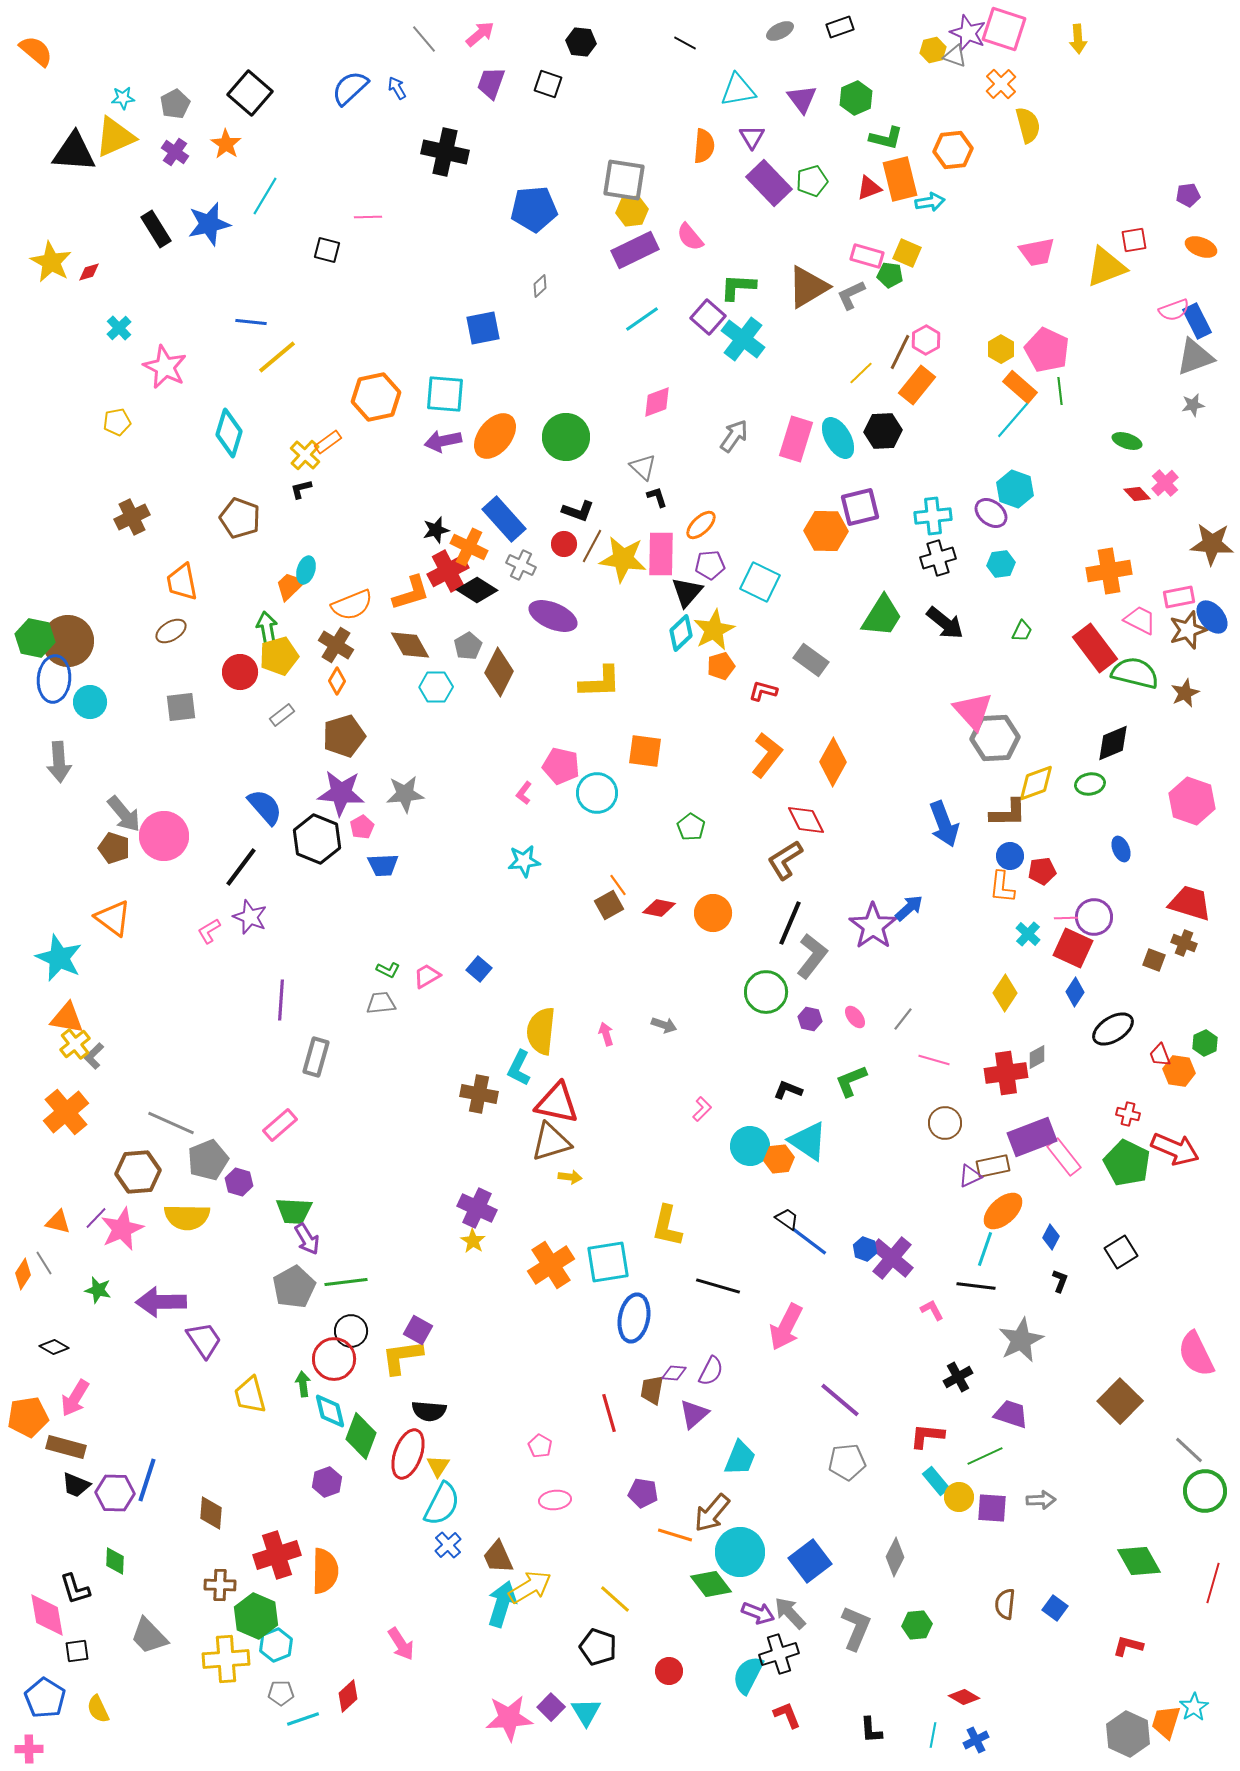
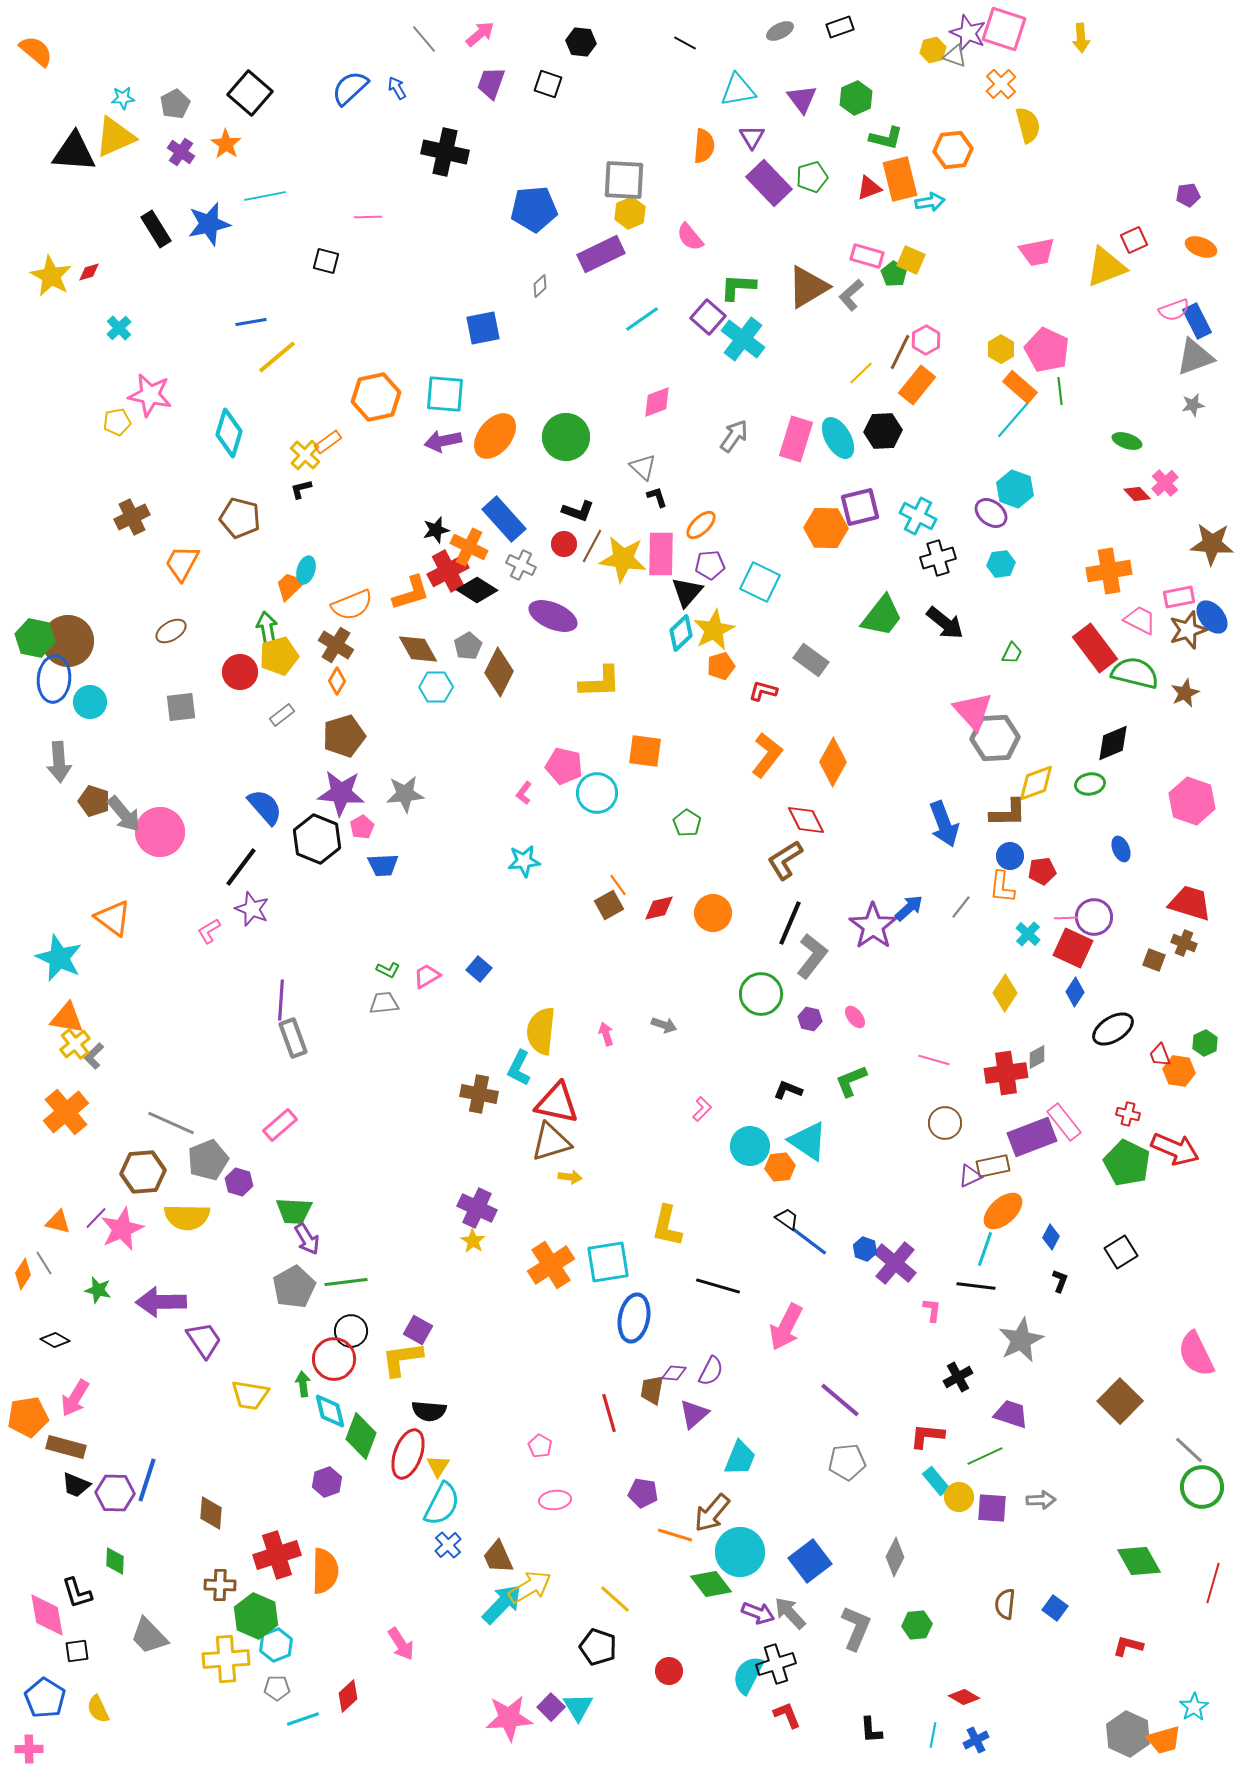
yellow arrow at (1078, 39): moved 3 px right, 1 px up
purple cross at (175, 152): moved 6 px right
gray square at (624, 180): rotated 6 degrees counterclockwise
green pentagon at (812, 181): moved 4 px up
cyan line at (265, 196): rotated 48 degrees clockwise
yellow hexagon at (632, 211): moved 2 px left, 2 px down; rotated 16 degrees counterclockwise
red square at (1134, 240): rotated 16 degrees counterclockwise
black square at (327, 250): moved 1 px left, 11 px down
purple rectangle at (635, 250): moved 34 px left, 4 px down
yellow square at (907, 253): moved 4 px right, 7 px down
yellow star at (51, 262): moved 14 px down
green pentagon at (890, 275): moved 4 px right, 1 px up; rotated 25 degrees clockwise
gray L-shape at (851, 295): rotated 16 degrees counterclockwise
blue line at (251, 322): rotated 16 degrees counterclockwise
pink star at (165, 367): moved 15 px left, 28 px down; rotated 15 degrees counterclockwise
cyan cross at (933, 516): moved 15 px left; rotated 33 degrees clockwise
brown pentagon at (240, 518): rotated 6 degrees counterclockwise
orange hexagon at (826, 531): moved 3 px up
orange trapezoid at (182, 582): moved 19 px up; rotated 39 degrees clockwise
green trapezoid at (882, 616): rotated 6 degrees clockwise
green trapezoid at (1022, 631): moved 10 px left, 22 px down
brown diamond at (410, 645): moved 8 px right, 4 px down
pink pentagon at (561, 766): moved 3 px right
green pentagon at (691, 827): moved 4 px left, 4 px up
pink circle at (164, 836): moved 4 px left, 4 px up
brown pentagon at (114, 848): moved 20 px left, 47 px up
red diamond at (659, 908): rotated 24 degrees counterclockwise
purple star at (250, 917): moved 2 px right, 8 px up
green circle at (766, 992): moved 5 px left, 2 px down
gray trapezoid at (381, 1003): moved 3 px right
gray line at (903, 1019): moved 58 px right, 112 px up
gray rectangle at (316, 1057): moved 23 px left, 19 px up; rotated 36 degrees counterclockwise
pink rectangle at (1064, 1157): moved 35 px up
orange hexagon at (779, 1159): moved 1 px right, 8 px down
brown hexagon at (138, 1172): moved 5 px right
purple cross at (892, 1258): moved 3 px right, 5 px down
pink L-shape at (932, 1310): rotated 35 degrees clockwise
black diamond at (54, 1347): moved 1 px right, 7 px up
yellow L-shape at (402, 1357): moved 2 px down
yellow trapezoid at (250, 1395): rotated 66 degrees counterclockwise
green circle at (1205, 1491): moved 3 px left, 4 px up
black L-shape at (75, 1589): moved 2 px right, 4 px down
cyan arrow at (502, 1604): rotated 27 degrees clockwise
black cross at (779, 1654): moved 3 px left, 10 px down
gray pentagon at (281, 1693): moved 4 px left, 5 px up
cyan triangle at (586, 1712): moved 8 px left, 5 px up
orange trapezoid at (1166, 1722): moved 2 px left, 18 px down; rotated 123 degrees counterclockwise
